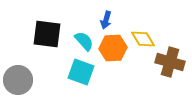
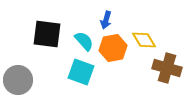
yellow diamond: moved 1 px right, 1 px down
orange hexagon: rotated 8 degrees counterclockwise
brown cross: moved 3 px left, 6 px down
